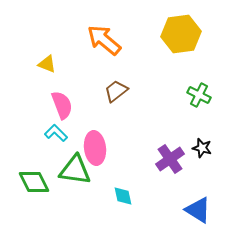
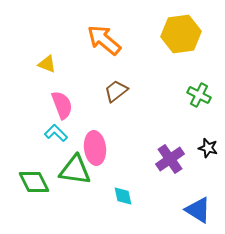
black star: moved 6 px right
